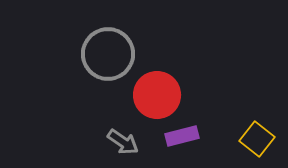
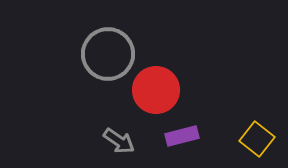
red circle: moved 1 px left, 5 px up
gray arrow: moved 4 px left, 1 px up
